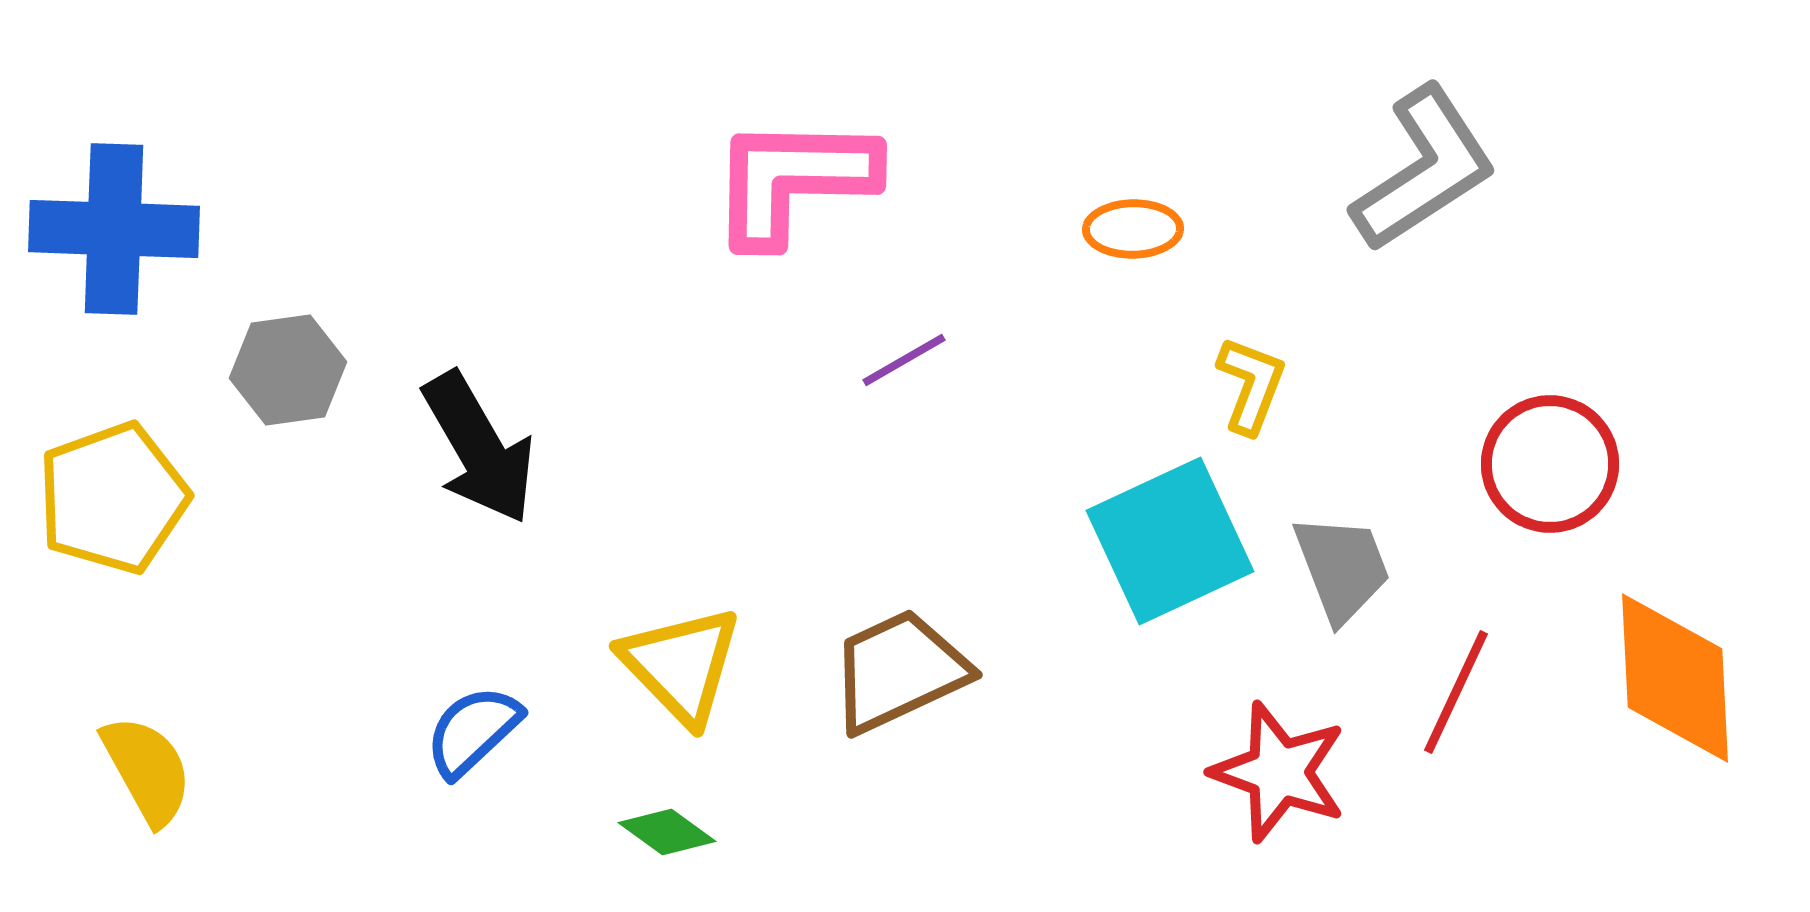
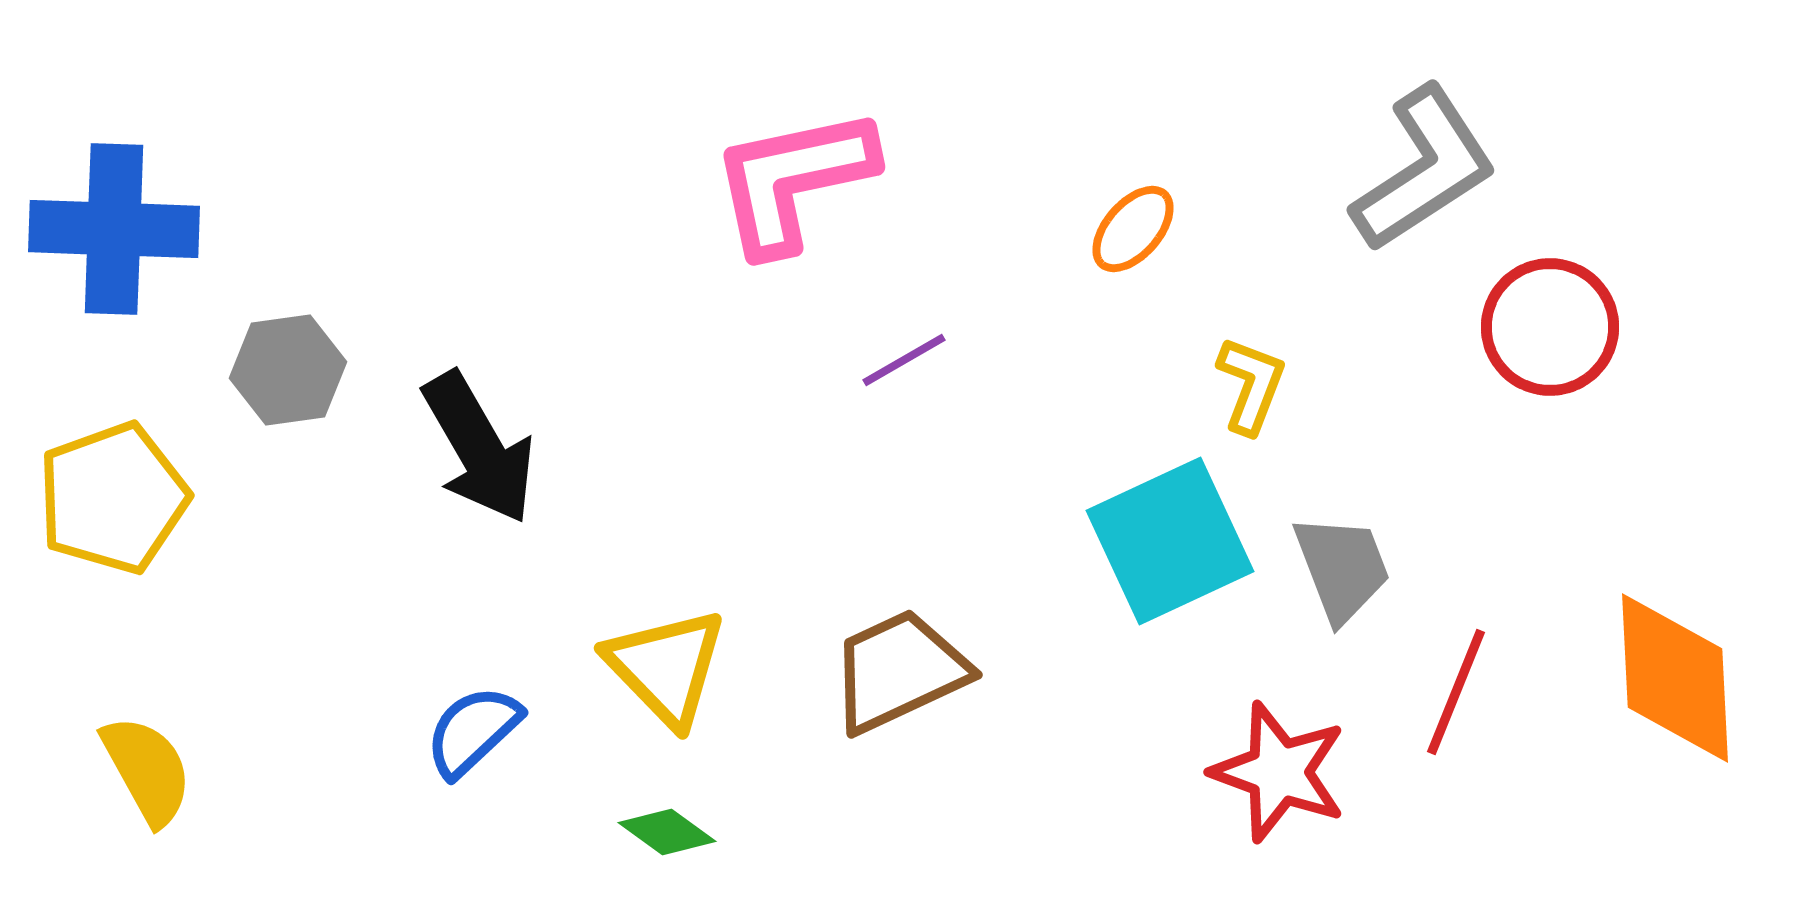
pink L-shape: rotated 13 degrees counterclockwise
orange ellipse: rotated 48 degrees counterclockwise
red circle: moved 137 px up
yellow triangle: moved 15 px left, 2 px down
red line: rotated 3 degrees counterclockwise
